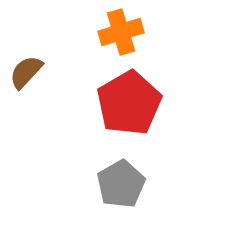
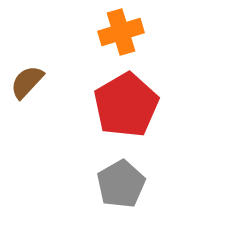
brown semicircle: moved 1 px right, 10 px down
red pentagon: moved 3 px left, 2 px down
